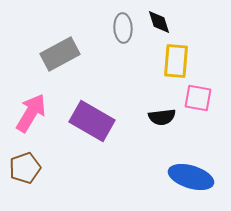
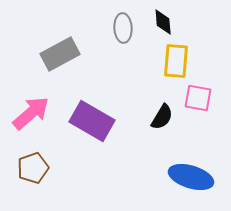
black diamond: moved 4 px right; rotated 12 degrees clockwise
pink arrow: rotated 18 degrees clockwise
black semicircle: rotated 52 degrees counterclockwise
brown pentagon: moved 8 px right
